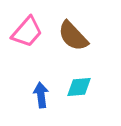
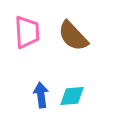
pink trapezoid: rotated 44 degrees counterclockwise
cyan diamond: moved 7 px left, 9 px down
